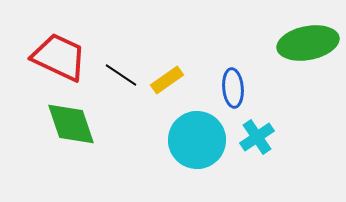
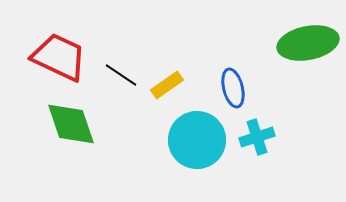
yellow rectangle: moved 5 px down
blue ellipse: rotated 9 degrees counterclockwise
cyan cross: rotated 16 degrees clockwise
